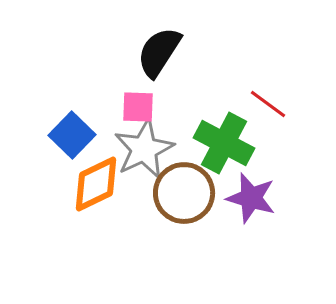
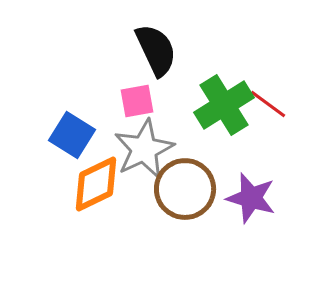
black semicircle: moved 3 px left, 2 px up; rotated 122 degrees clockwise
pink square: moved 1 px left, 6 px up; rotated 12 degrees counterclockwise
blue square: rotated 12 degrees counterclockwise
green cross: moved 38 px up; rotated 30 degrees clockwise
brown circle: moved 1 px right, 4 px up
